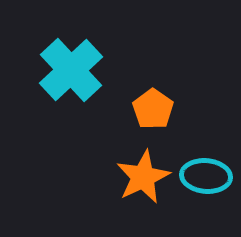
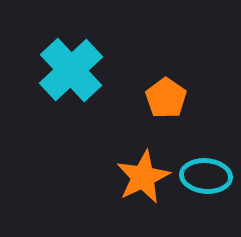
orange pentagon: moved 13 px right, 11 px up
